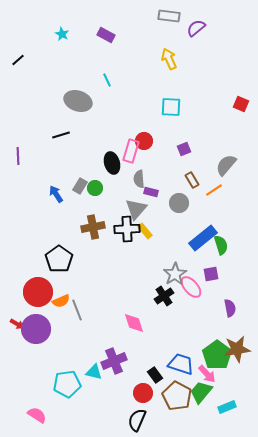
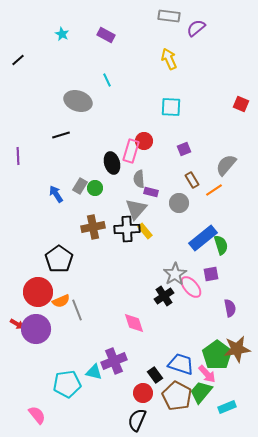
pink semicircle at (37, 415): rotated 18 degrees clockwise
